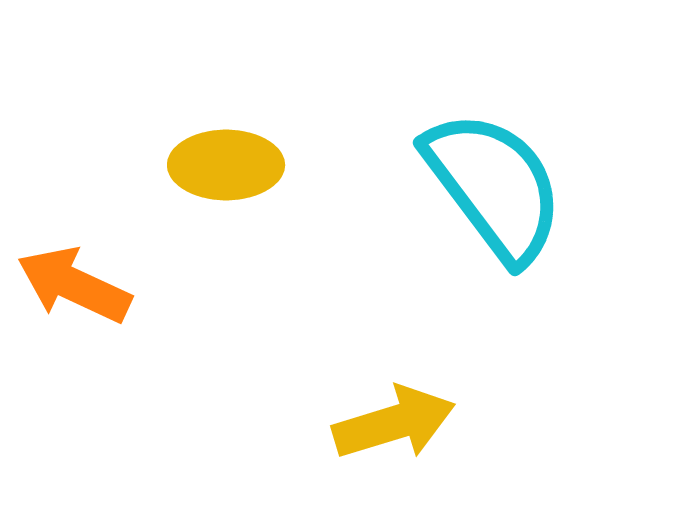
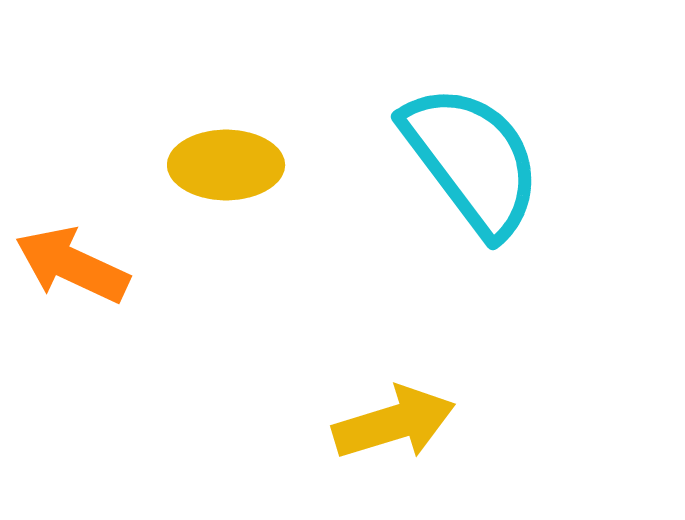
cyan semicircle: moved 22 px left, 26 px up
orange arrow: moved 2 px left, 20 px up
